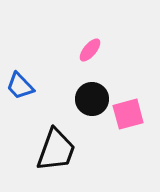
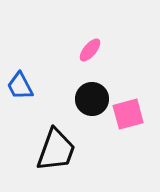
blue trapezoid: rotated 16 degrees clockwise
